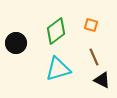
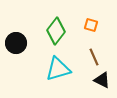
green diamond: rotated 16 degrees counterclockwise
